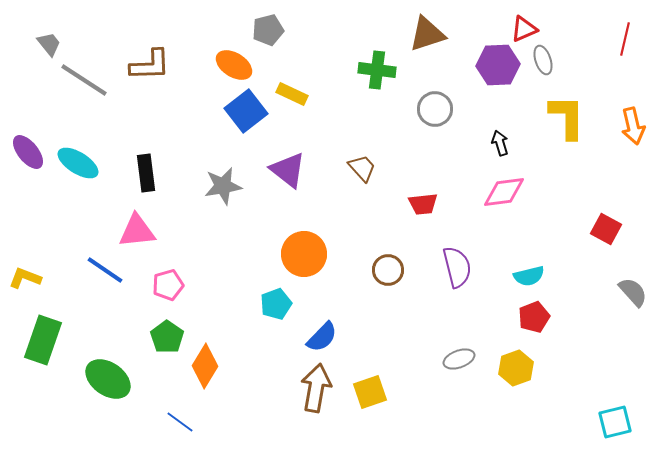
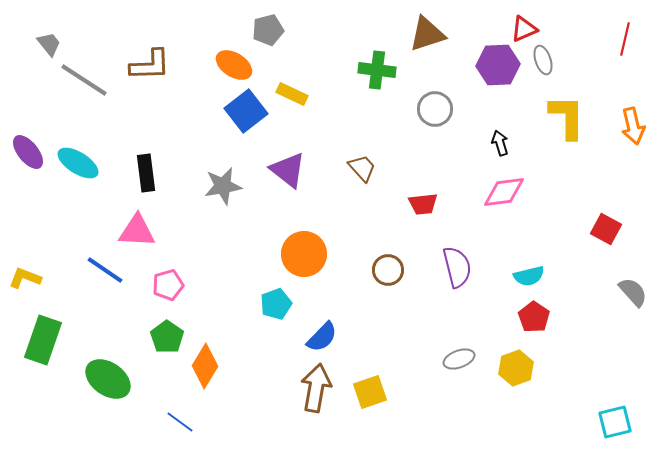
pink triangle at (137, 231): rotated 9 degrees clockwise
red pentagon at (534, 317): rotated 16 degrees counterclockwise
